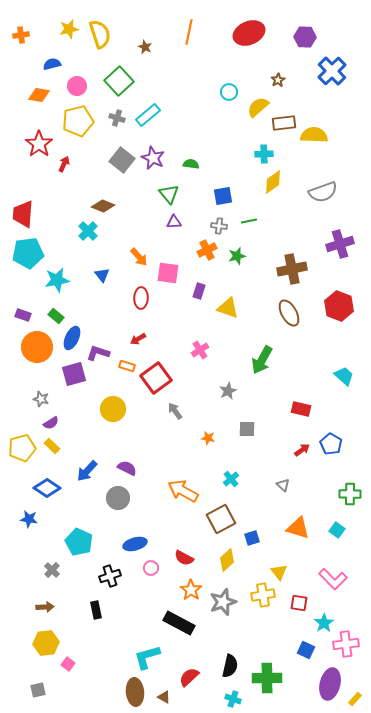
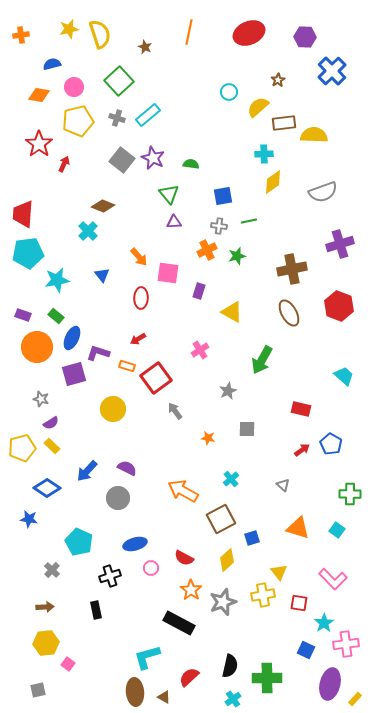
pink circle at (77, 86): moved 3 px left, 1 px down
yellow triangle at (228, 308): moved 4 px right, 4 px down; rotated 10 degrees clockwise
cyan cross at (233, 699): rotated 35 degrees clockwise
